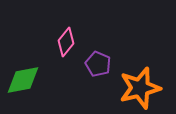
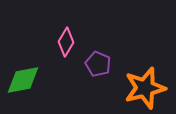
pink diamond: rotated 8 degrees counterclockwise
orange star: moved 5 px right
